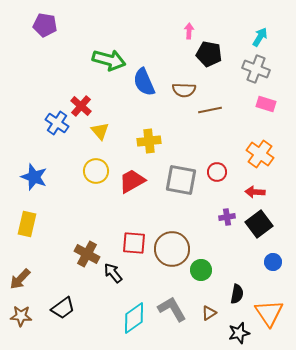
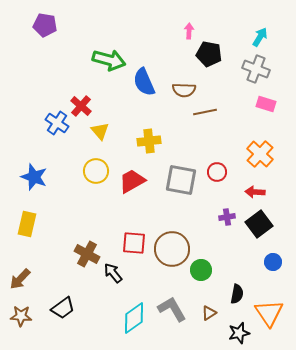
brown line: moved 5 px left, 2 px down
orange cross: rotated 8 degrees clockwise
